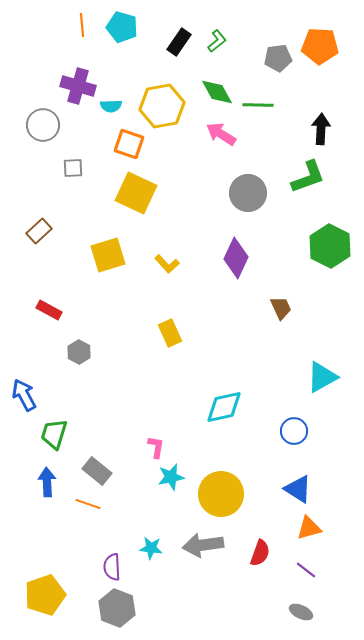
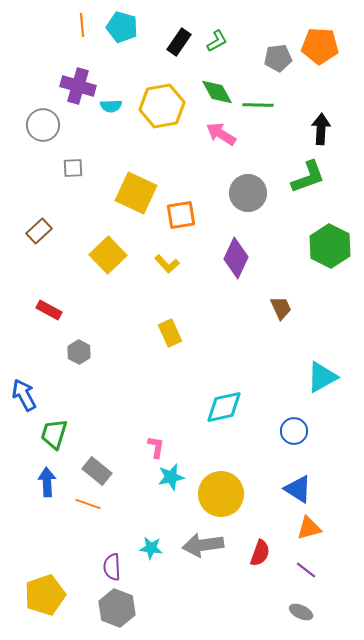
green L-shape at (217, 41): rotated 10 degrees clockwise
orange square at (129, 144): moved 52 px right, 71 px down; rotated 28 degrees counterclockwise
yellow square at (108, 255): rotated 27 degrees counterclockwise
